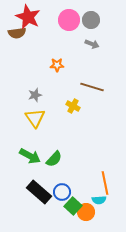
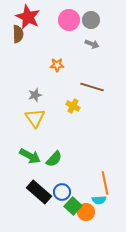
brown semicircle: moved 1 px right, 1 px down; rotated 84 degrees counterclockwise
